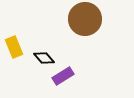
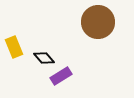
brown circle: moved 13 px right, 3 px down
purple rectangle: moved 2 px left
